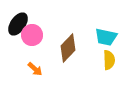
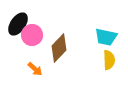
brown diamond: moved 9 px left
